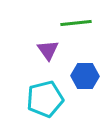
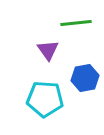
blue hexagon: moved 2 px down; rotated 12 degrees counterclockwise
cyan pentagon: rotated 18 degrees clockwise
